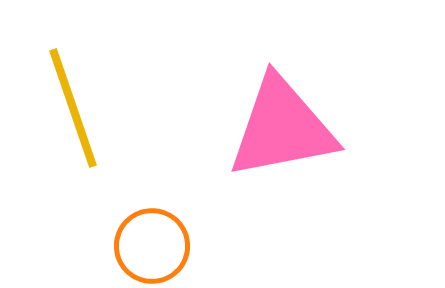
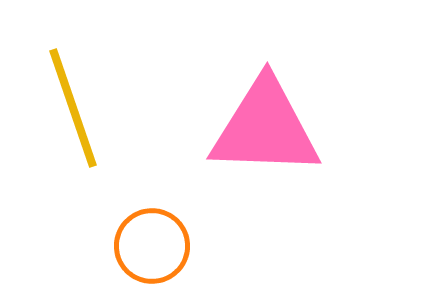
pink triangle: moved 17 px left; rotated 13 degrees clockwise
